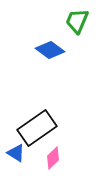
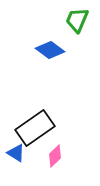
green trapezoid: moved 1 px up
black rectangle: moved 2 px left
pink diamond: moved 2 px right, 2 px up
